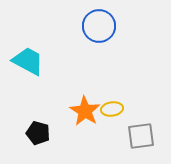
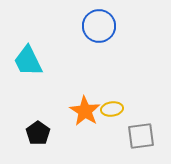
cyan trapezoid: rotated 144 degrees counterclockwise
black pentagon: rotated 20 degrees clockwise
